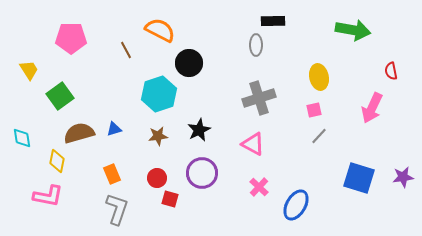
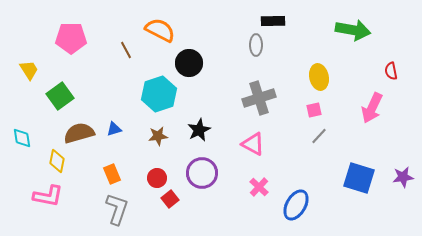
red square: rotated 36 degrees clockwise
